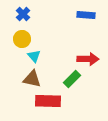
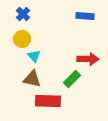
blue rectangle: moved 1 px left, 1 px down
